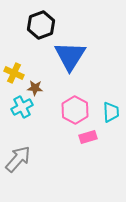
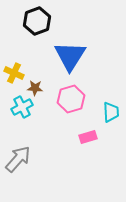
black hexagon: moved 4 px left, 4 px up
pink hexagon: moved 4 px left, 11 px up; rotated 16 degrees clockwise
